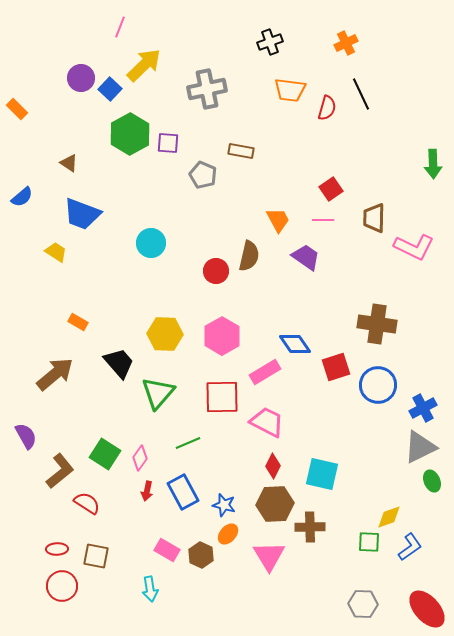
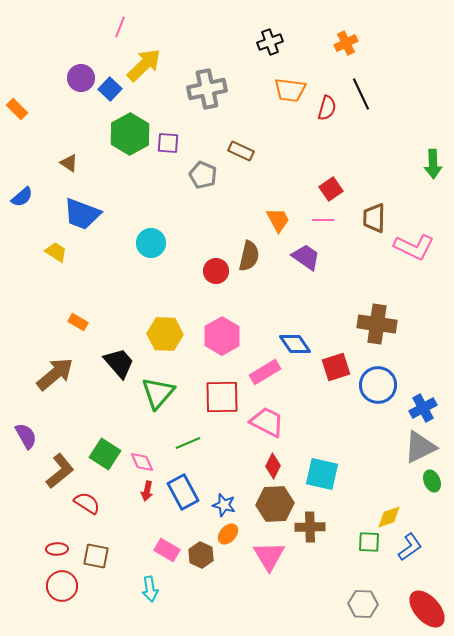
brown rectangle at (241, 151): rotated 15 degrees clockwise
pink diamond at (140, 458): moved 2 px right, 4 px down; rotated 60 degrees counterclockwise
